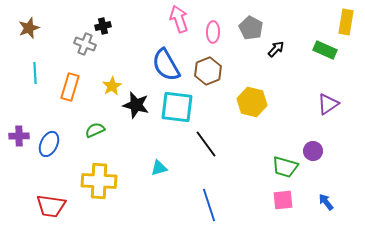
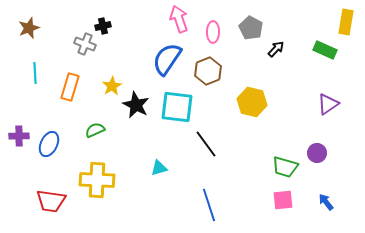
blue semicircle: moved 1 px right, 6 px up; rotated 64 degrees clockwise
black star: rotated 12 degrees clockwise
purple circle: moved 4 px right, 2 px down
yellow cross: moved 2 px left, 1 px up
red trapezoid: moved 5 px up
